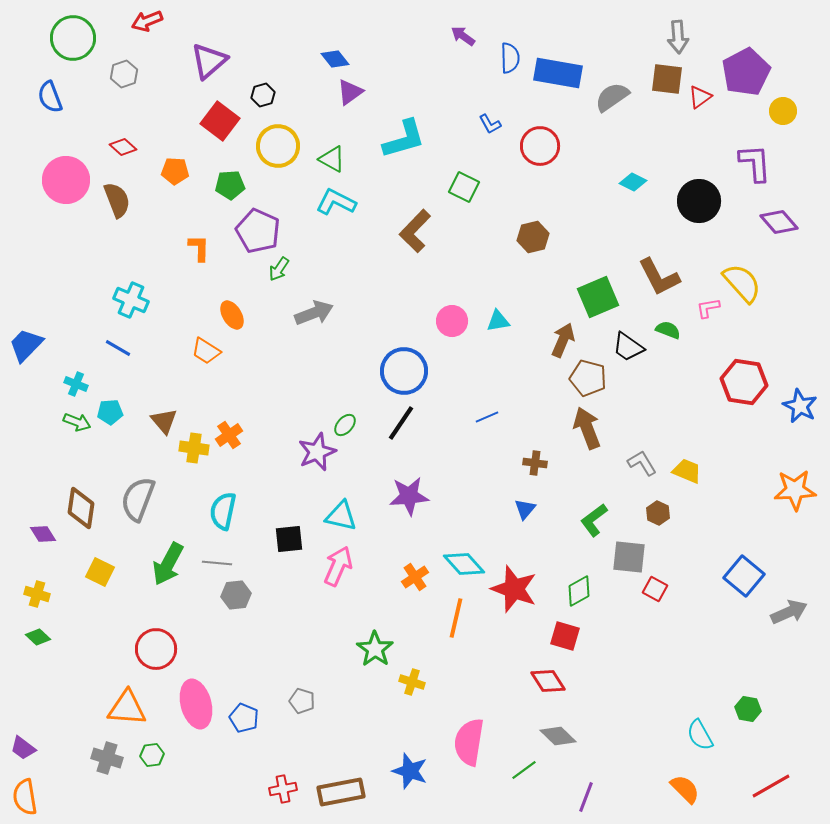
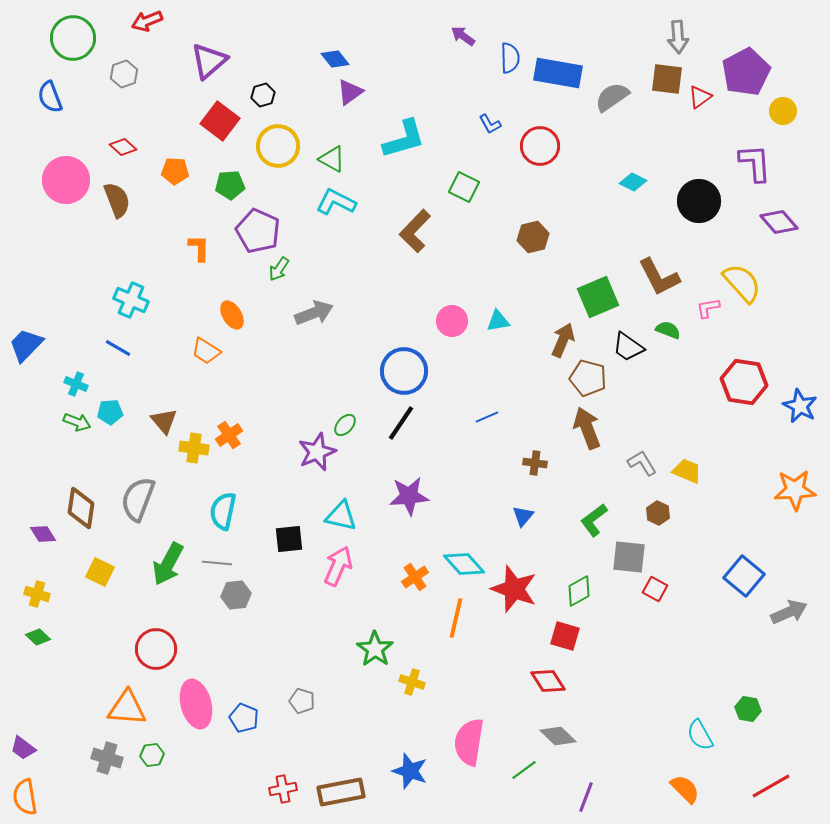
blue triangle at (525, 509): moved 2 px left, 7 px down
